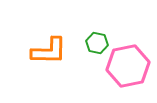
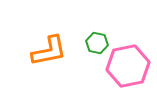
orange L-shape: rotated 12 degrees counterclockwise
